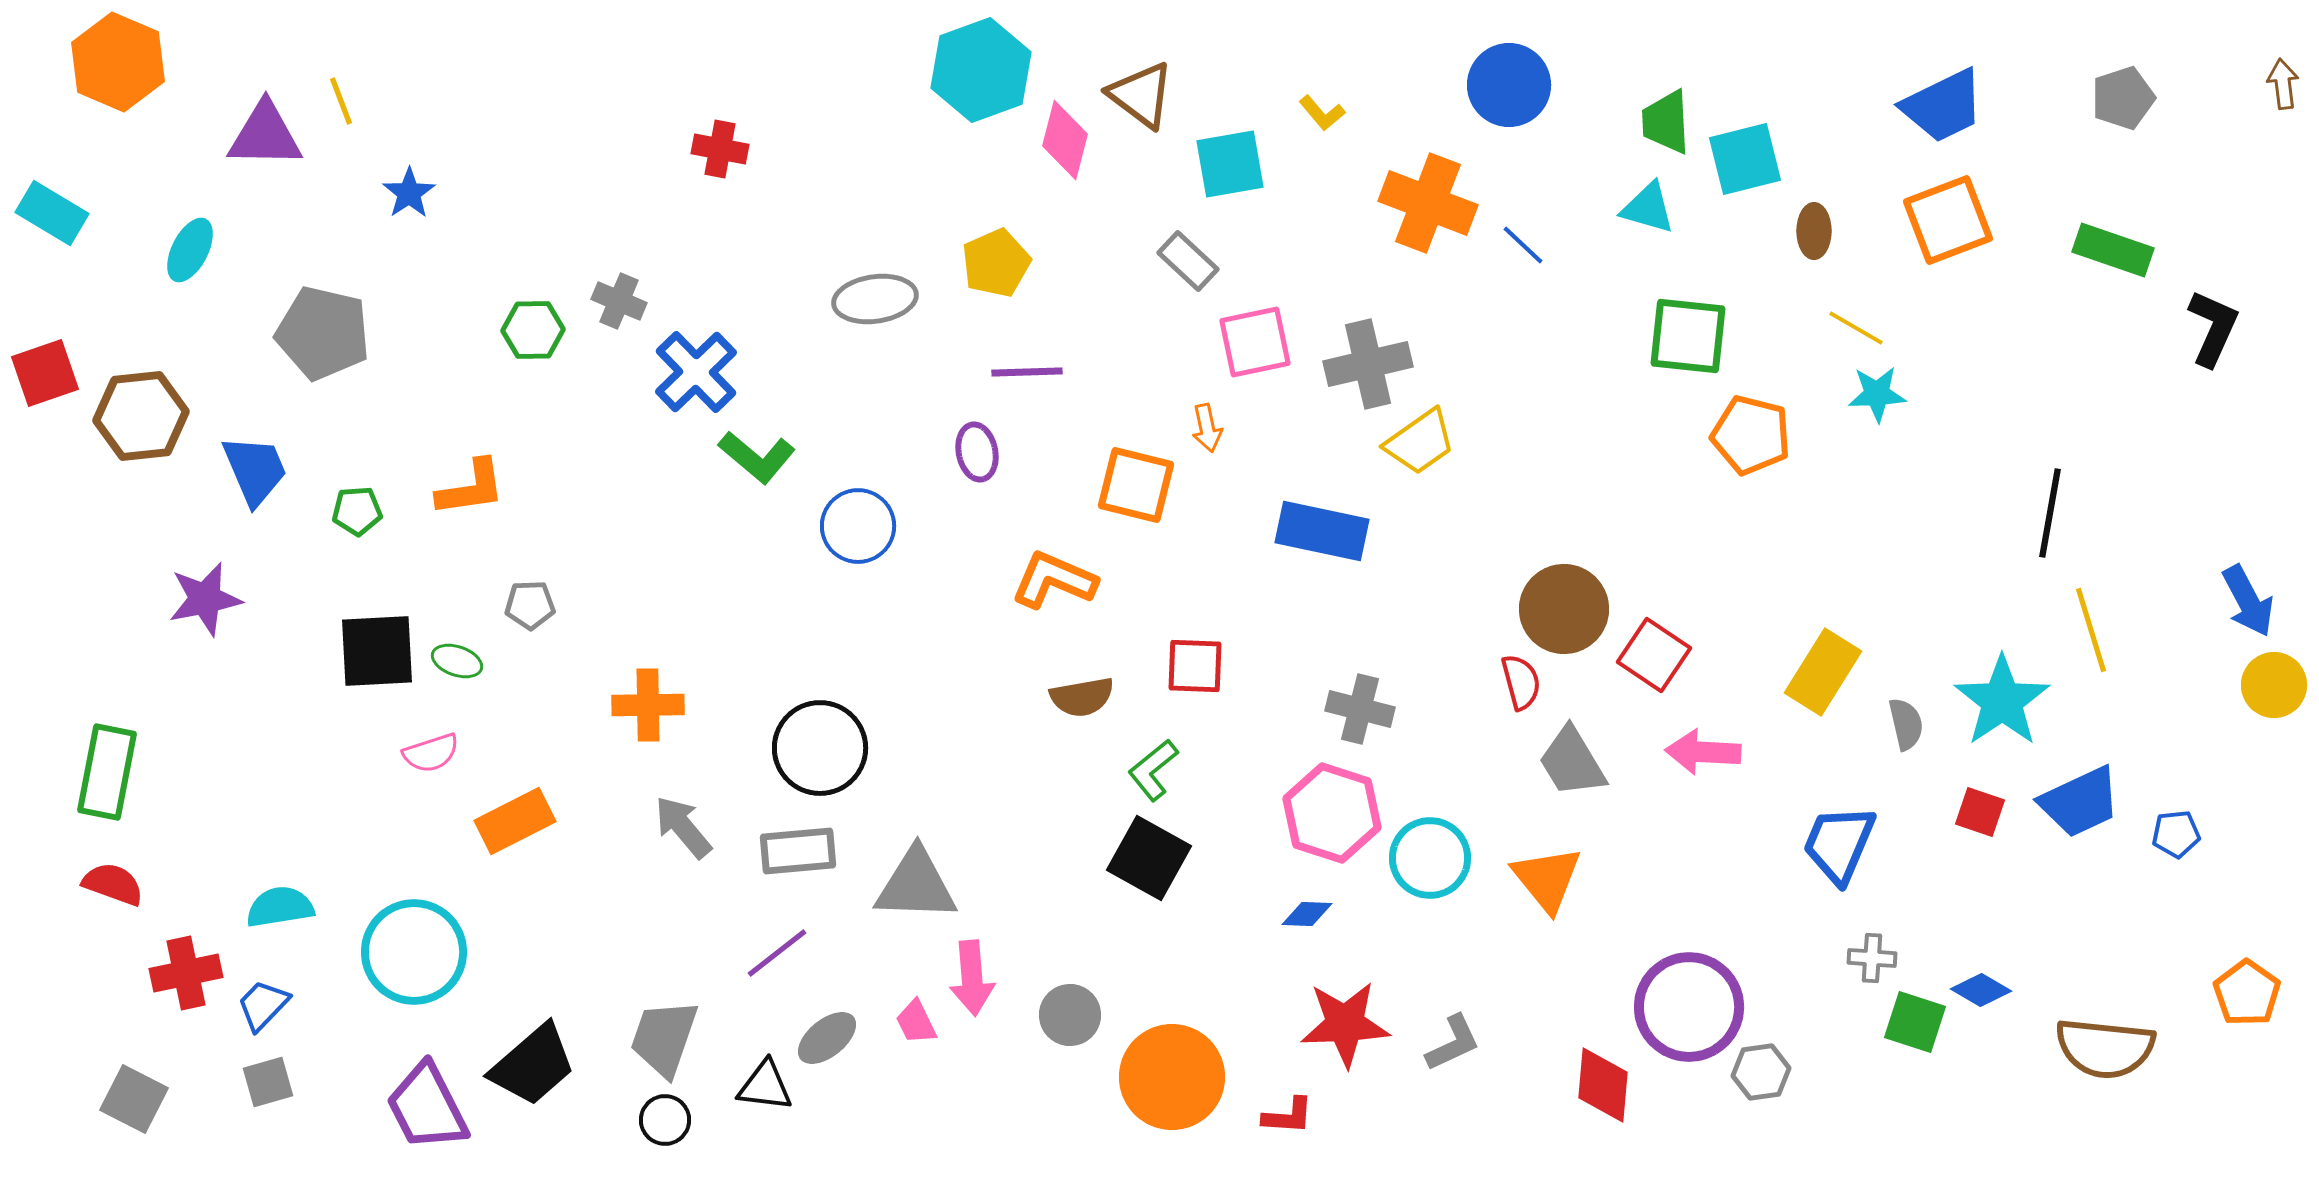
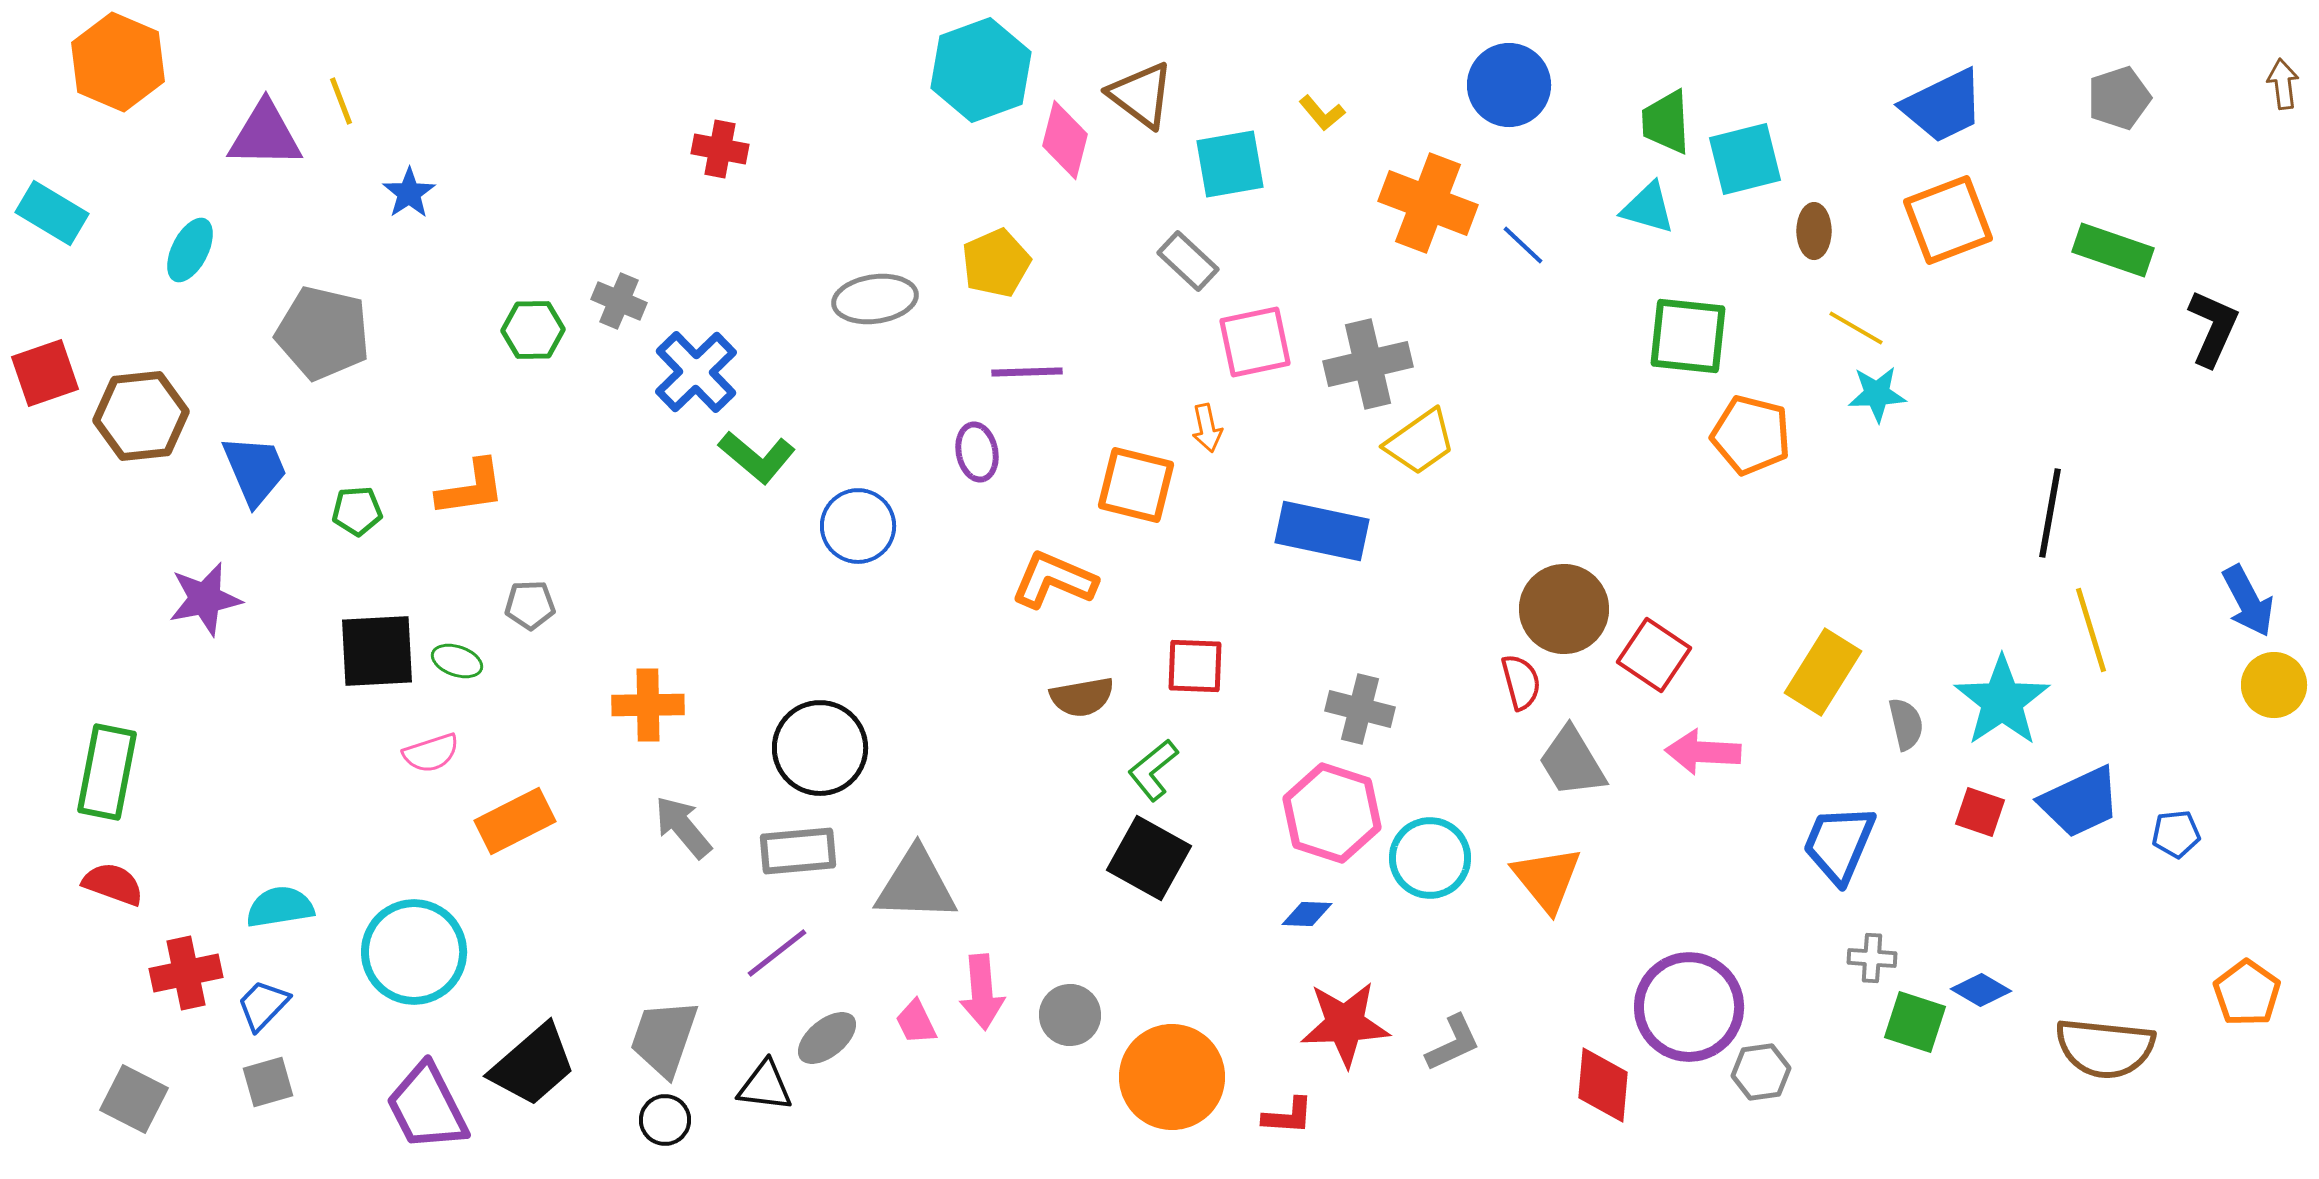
gray pentagon at (2123, 98): moved 4 px left
pink arrow at (972, 978): moved 10 px right, 14 px down
